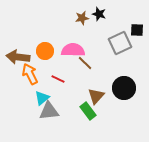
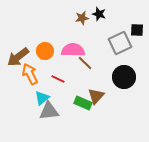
brown arrow: rotated 45 degrees counterclockwise
black circle: moved 11 px up
green rectangle: moved 5 px left, 8 px up; rotated 30 degrees counterclockwise
